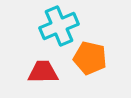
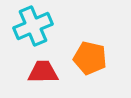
cyan cross: moved 26 px left
